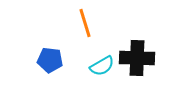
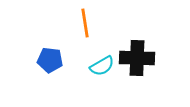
orange line: rotated 8 degrees clockwise
